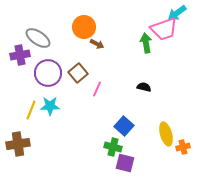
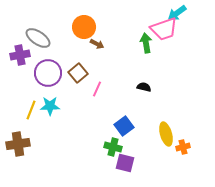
blue square: rotated 12 degrees clockwise
